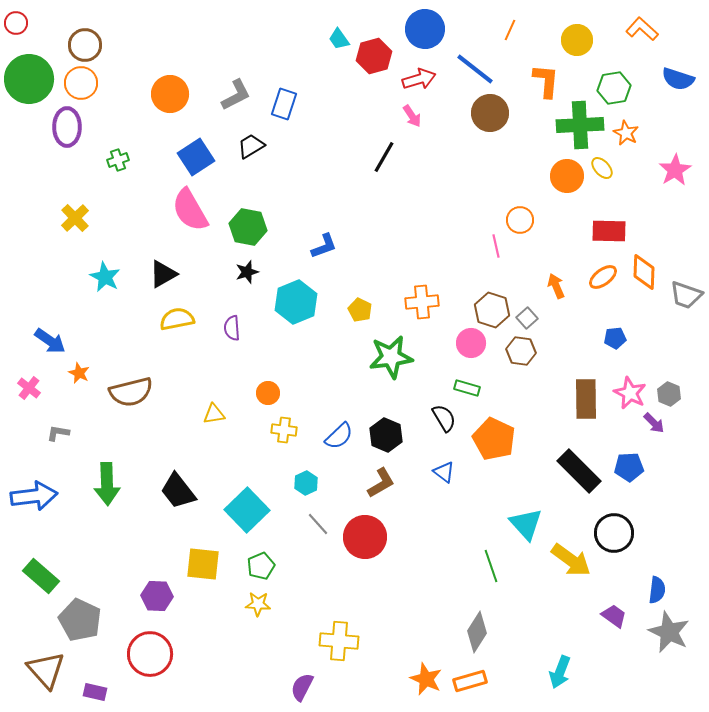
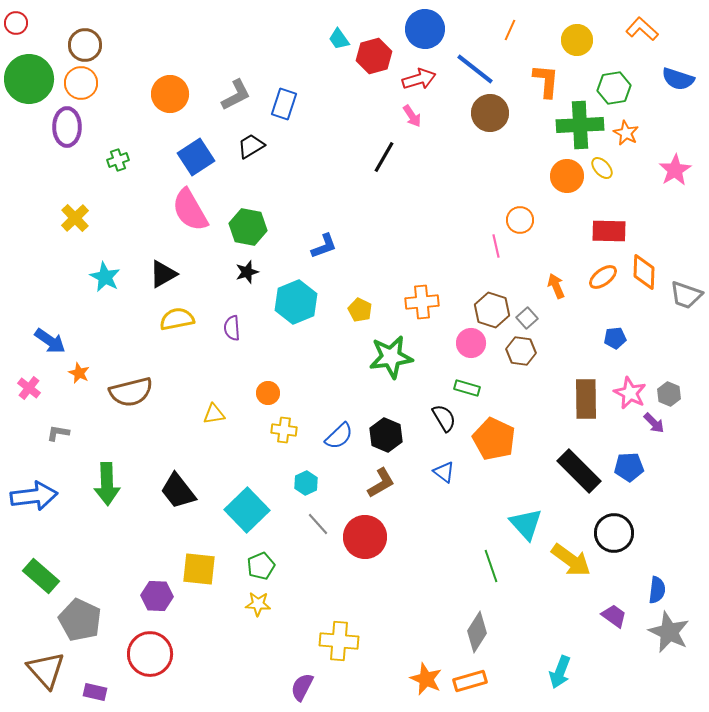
yellow square at (203, 564): moved 4 px left, 5 px down
